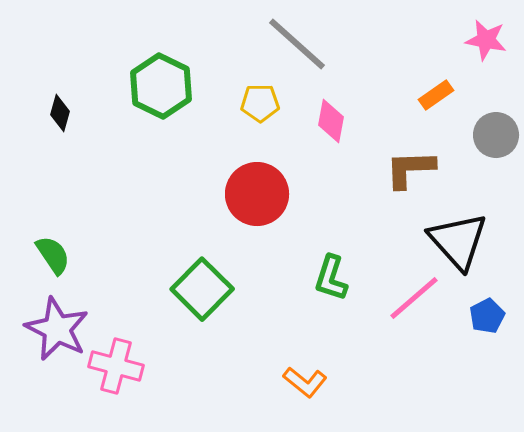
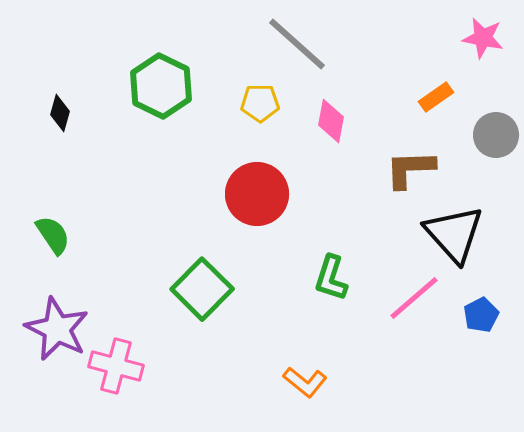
pink star: moved 3 px left, 2 px up
orange rectangle: moved 2 px down
black triangle: moved 4 px left, 7 px up
green semicircle: moved 20 px up
blue pentagon: moved 6 px left, 1 px up
